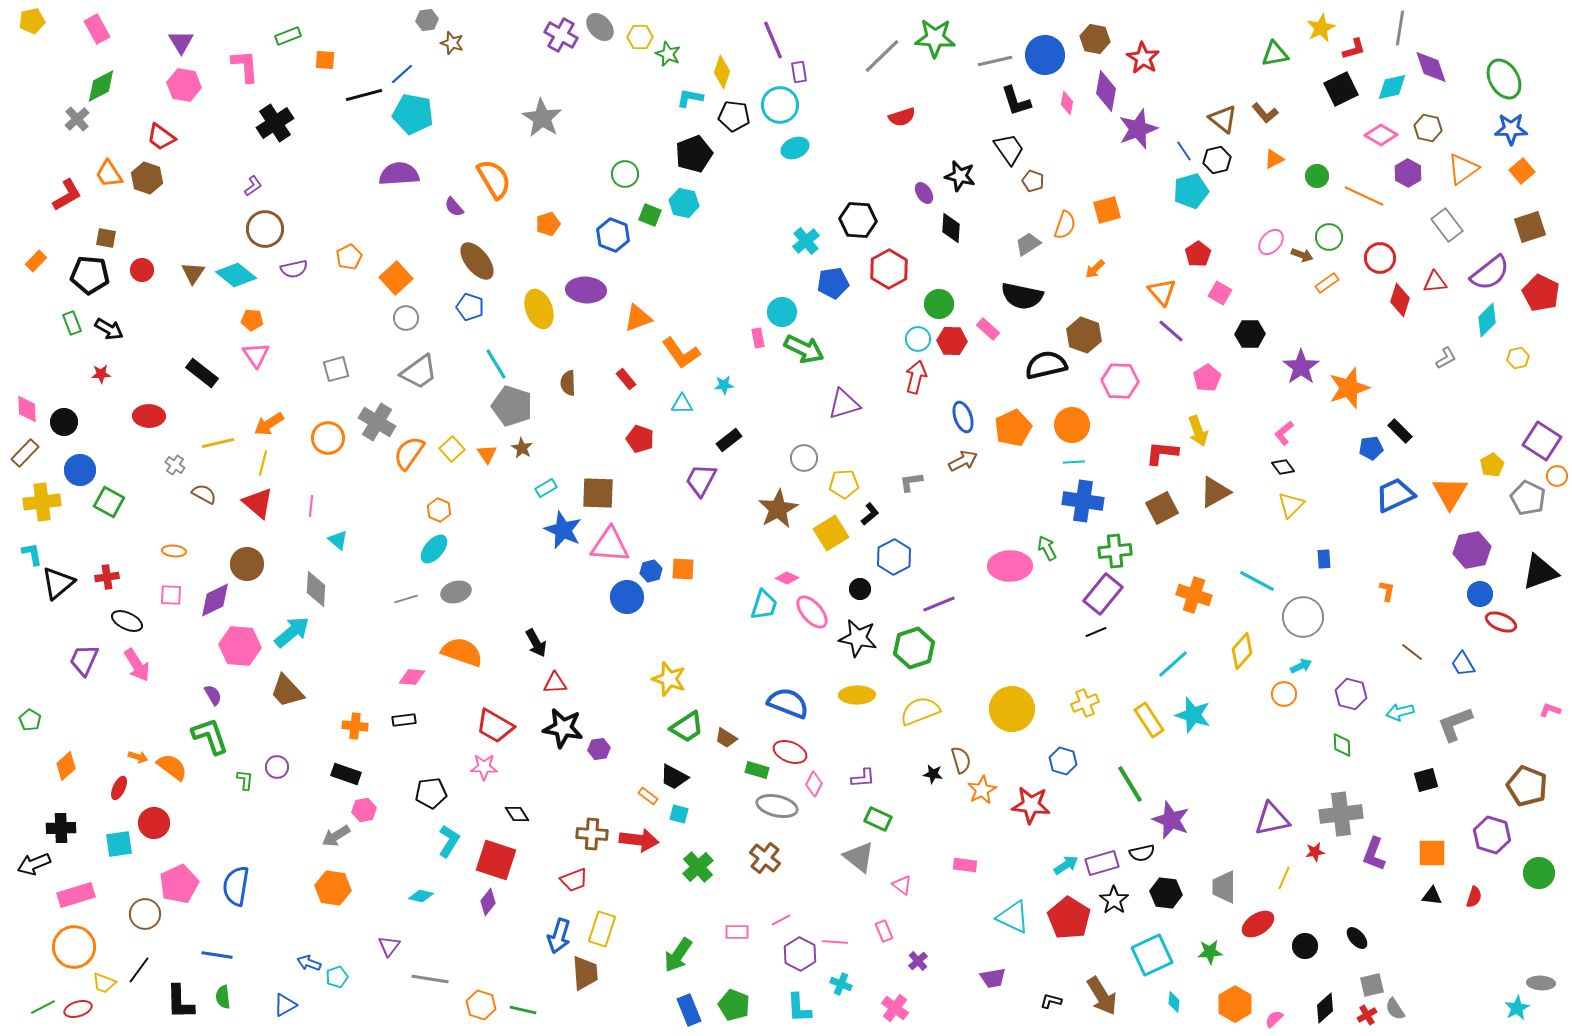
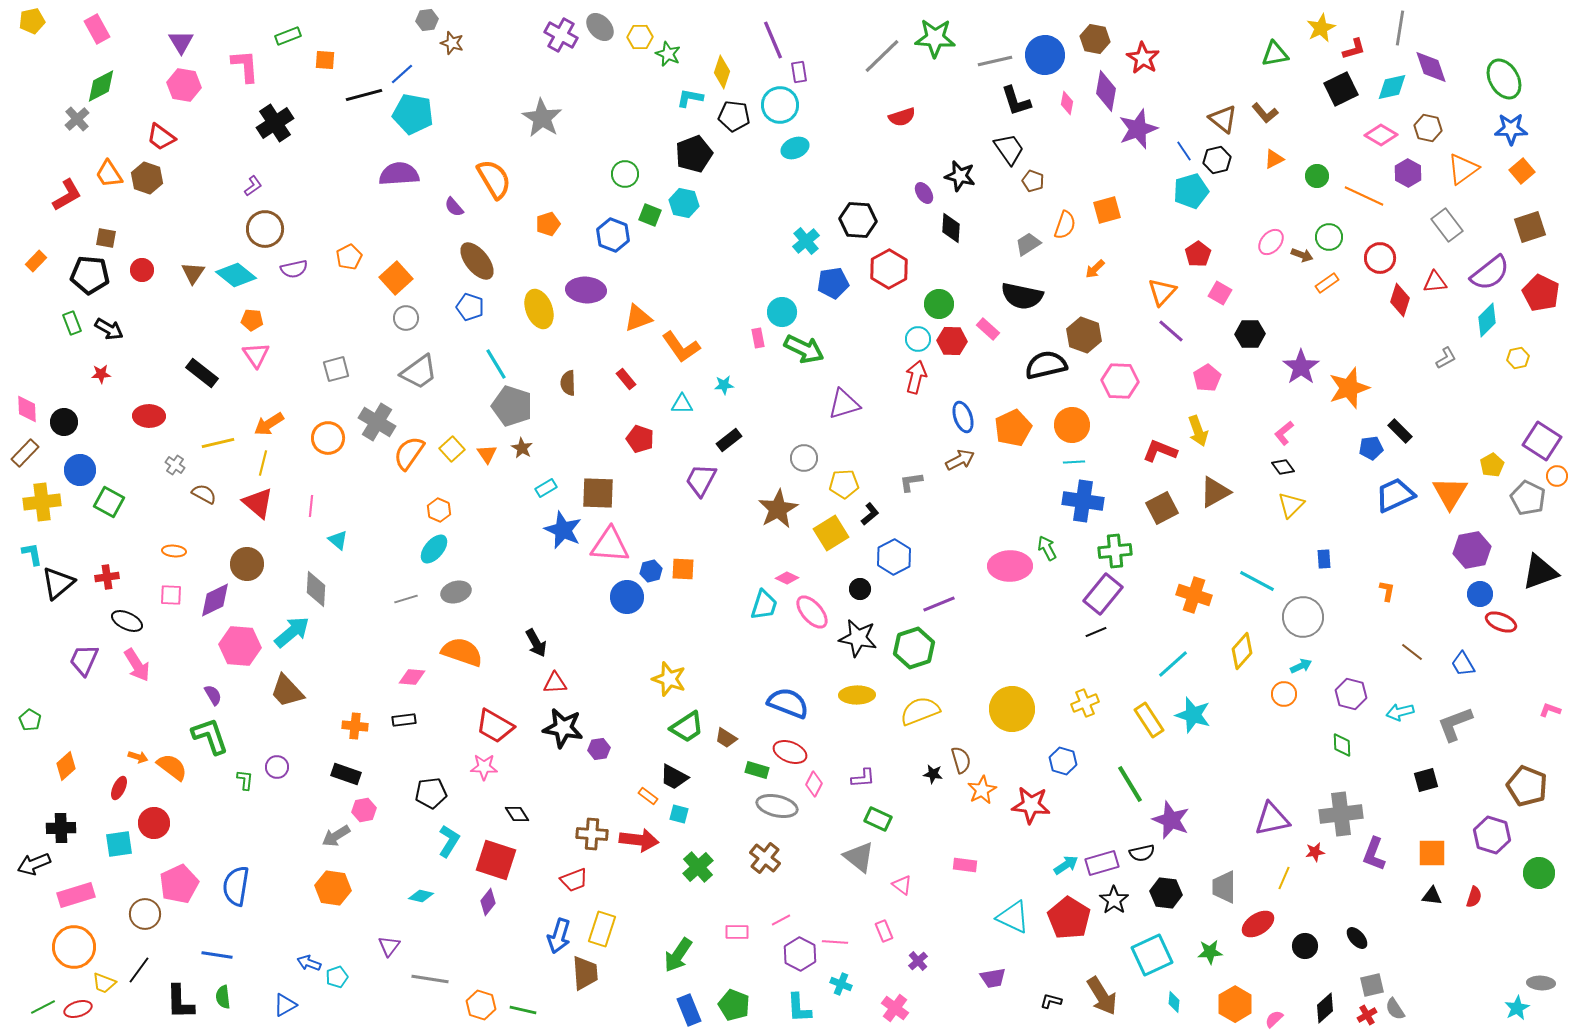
orange triangle at (1162, 292): rotated 24 degrees clockwise
orange L-shape at (681, 353): moved 6 px up
red L-shape at (1162, 453): moved 2 px left, 2 px up; rotated 16 degrees clockwise
brown arrow at (963, 461): moved 3 px left, 1 px up
